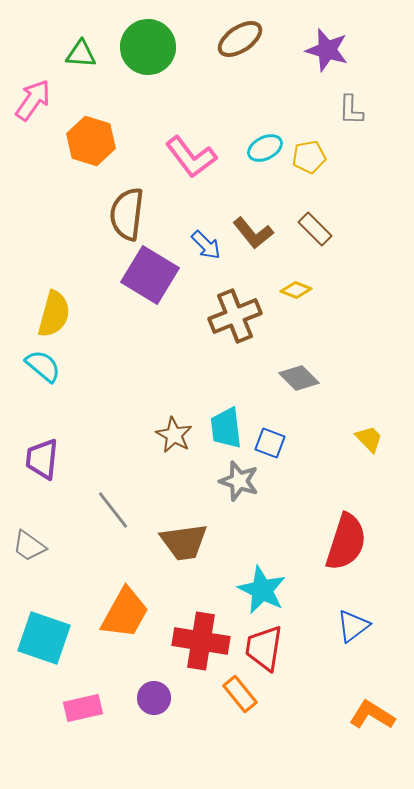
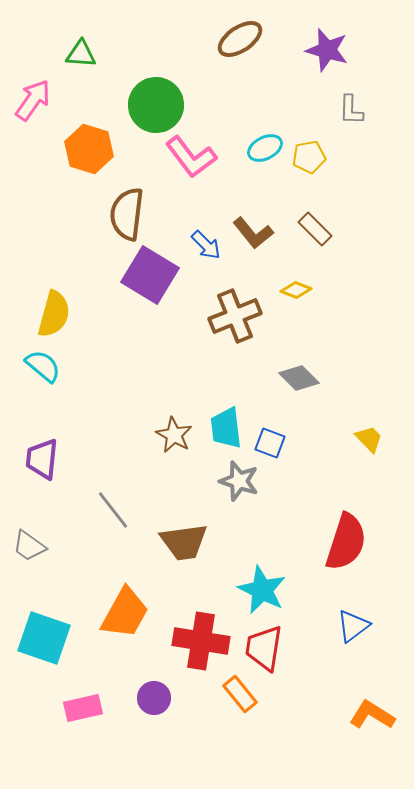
green circle: moved 8 px right, 58 px down
orange hexagon: moved 2 px left, 8 px down
